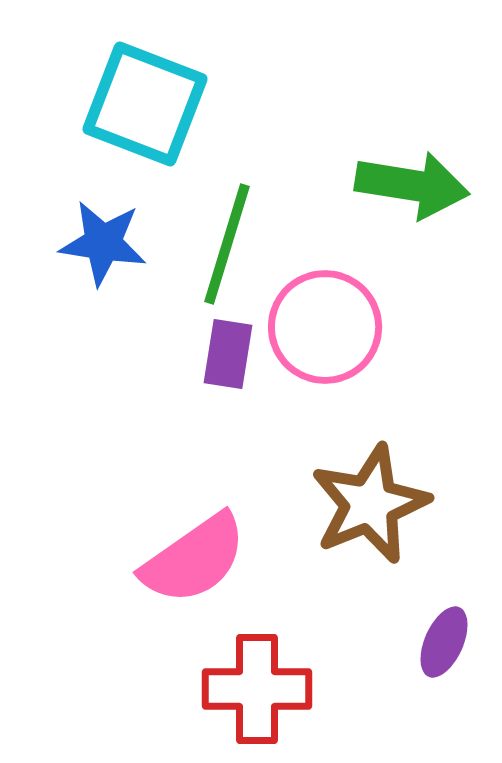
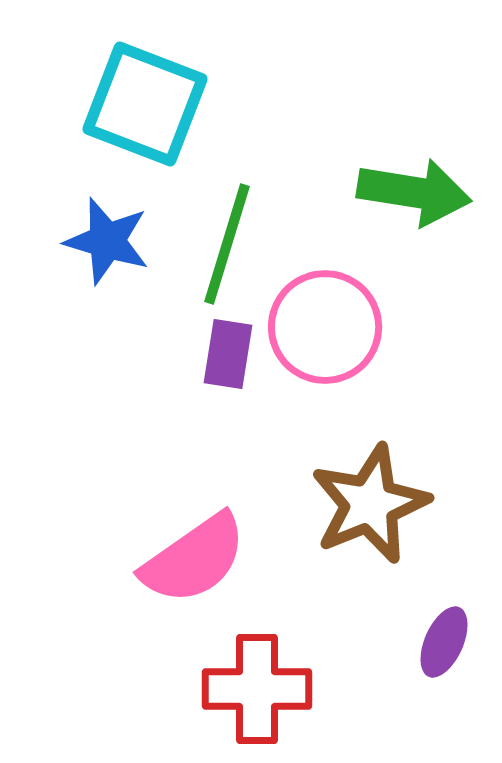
green arrow: moved 2 px right, 7 px down
blue star: moved 4 px right, 2 px up; rotated 8 degrees clockwise
